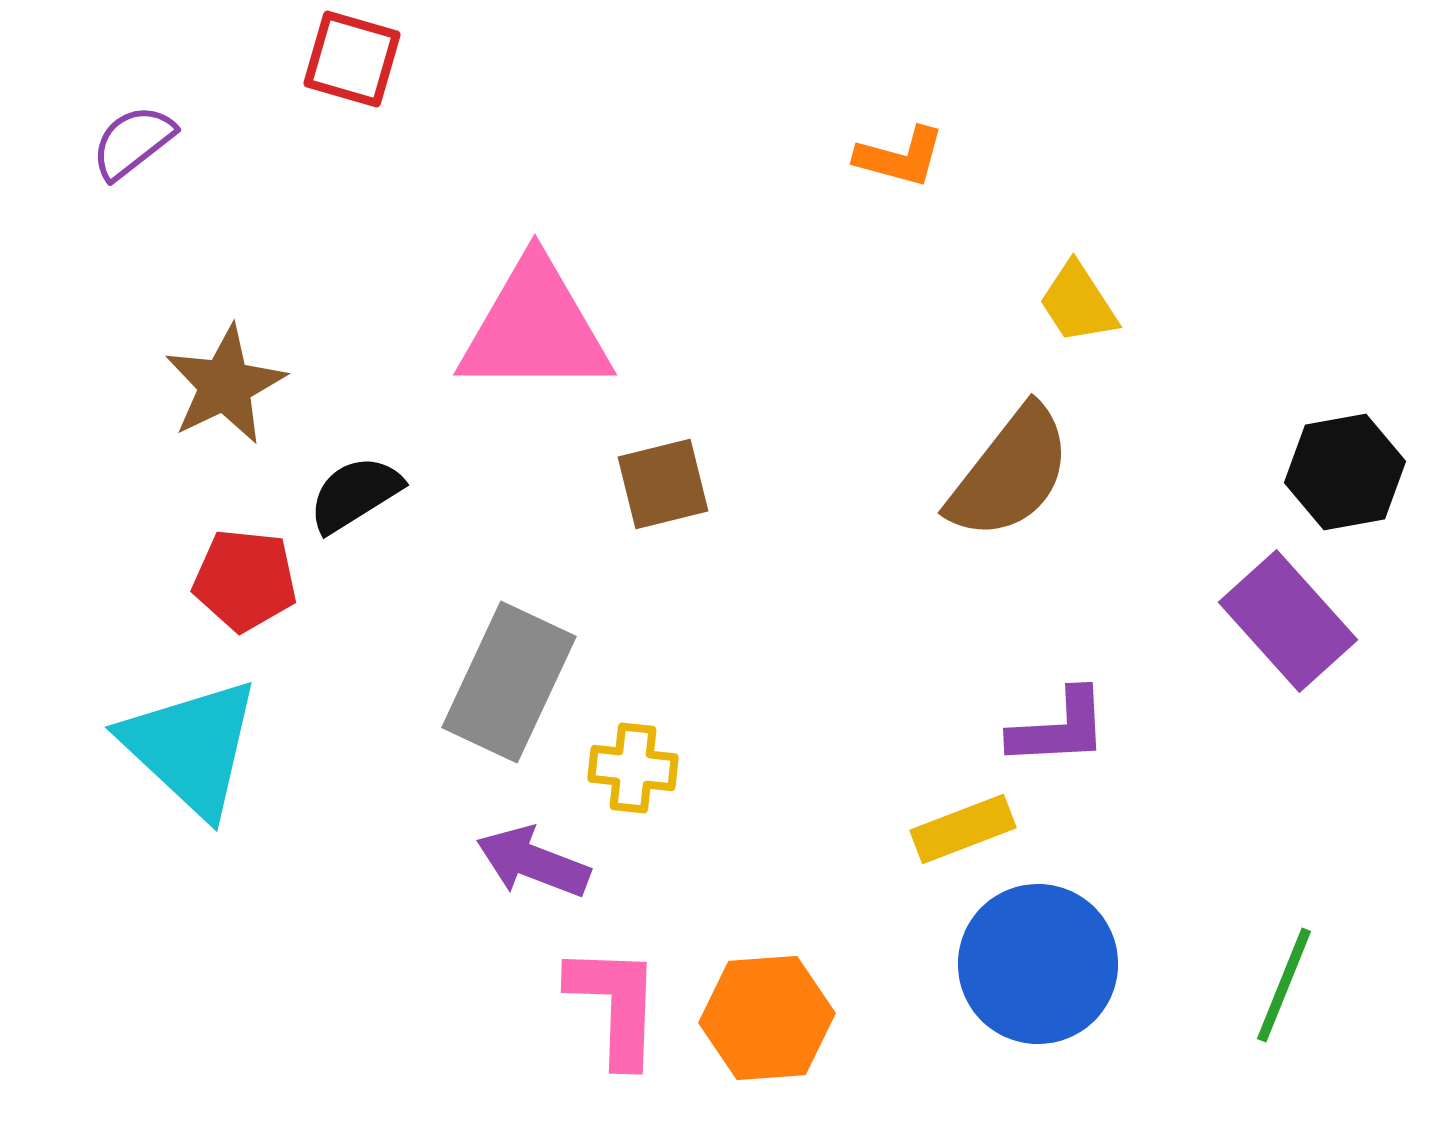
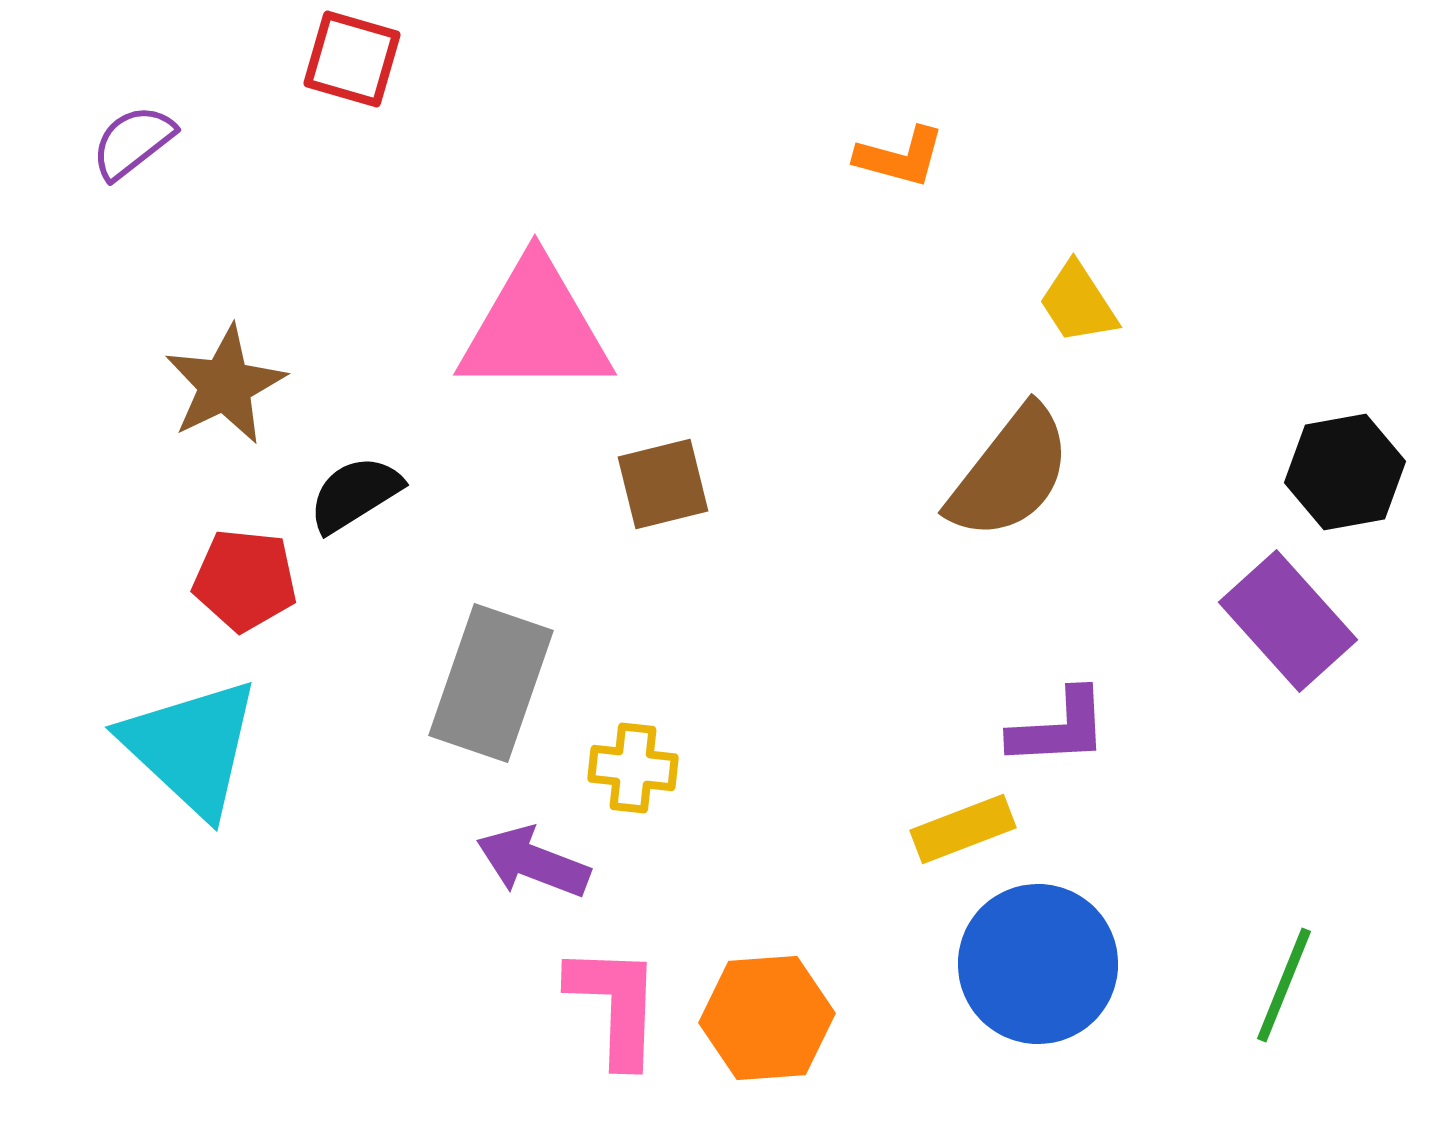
gray rectangle: moved 18 px left, 1 px down; rotated 6 degrees counterclockwise
